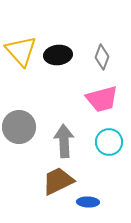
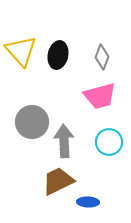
black ellipse: rotated 72 degrees counterclockwise
pink trapezoid: moved 2 px left, 3 px up
gray circle: moved 13 px right, 5 px up
